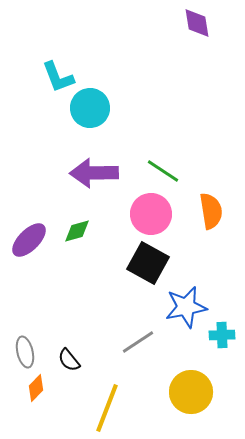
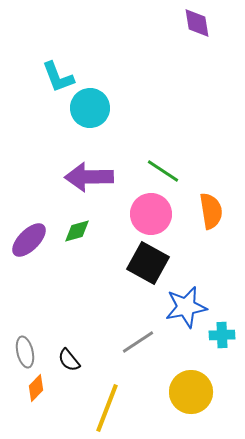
purple arrow: moved 5 px left, 4 px down
